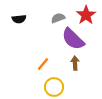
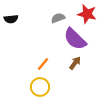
red star: moved 1 px right, 1 px up; rotated 24 degrees counterclockwise
black semicircle: moved 8 px left
purple semicircle: moved 2 px right
brown arrow: rotated 40 degrees clockwise
yellow circle: moved 14 px left
